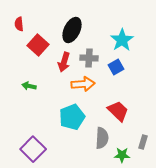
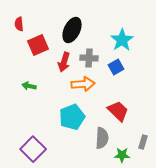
red square: rotated 25 degrees clockwise
